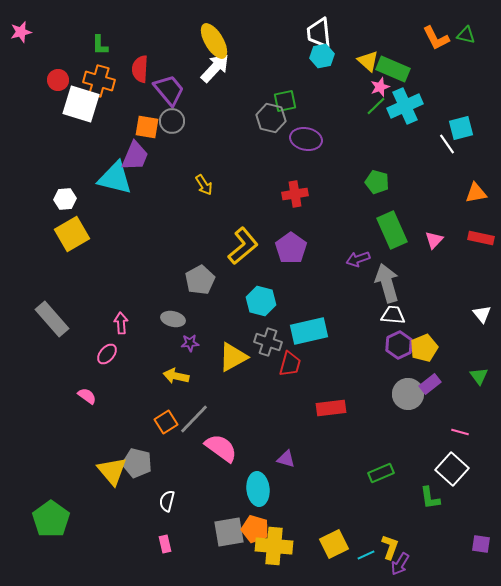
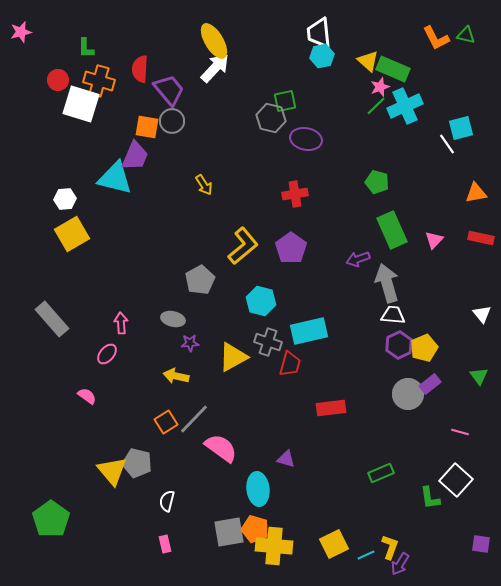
green L-shape at (100, 45): moved 14 px left, 3 px down
white square at (452, 469): moved 4 px right, 11 px down
